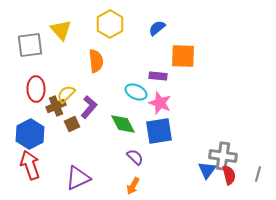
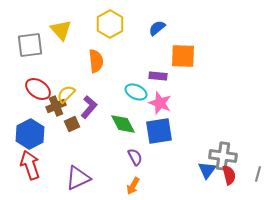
red ellipse: moved 2 px right; rotated 55 degrees counterclockwise
purple semicircle: rotated 18 degrees clockwise
